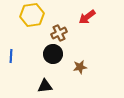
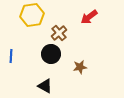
red arrow: moved 2 px right
brown cross: rotated 14 degrees counterclockwise
black circle: moved 2 px left
black triangle: rotated 35 degrees clockwise
